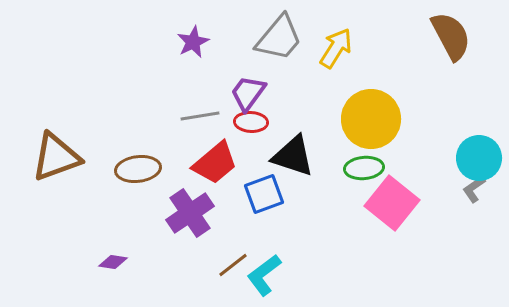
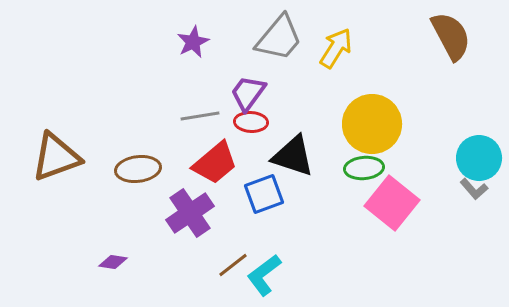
yellow circle: moved 1 px right, 5 px down
gray L-shape: rotated 96 degrees counterclockwise
